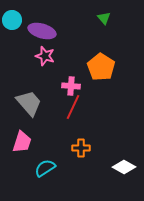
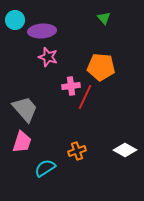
cyan circle: moved 3 px right
purple ellipse: rotated 20 degrees counterclockwise
pink star: moved 3 px right, 1 px down
orange pentagon: rotated 28 degrees counterclockwise
pink cross: rotated 12 degrees counterclockwise
gray trapezoid: moved 4 px left, 6 px down
red line: moved 12 px right, 10 px up
orange cross: moved 4 px left, 3 px down; rotated 18 degrees counterclockwise
white diamond: moved 1 px right, 17 px up
